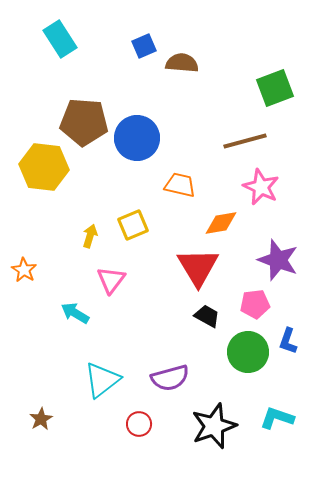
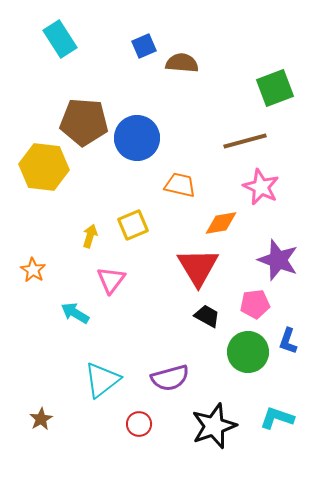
orange star: moved 9 px right
